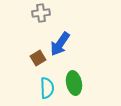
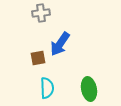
brown square: rotated 21 degrees clockwise
green ellipse: moved 15 px right, 6 px down
